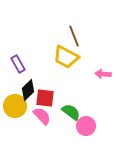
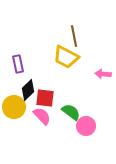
brown line: rotated 10 degrees clockwise
purple rectangle: rotated 18 degrees clockwise
yellow circle: moved 1 px left, 1 px down
